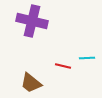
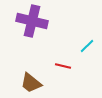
cyan line: moved 12 px up; rotated 42 degrees counterclockwise
